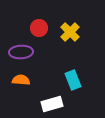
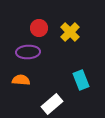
purple ellipse: moved 7 px right
cyan rectangle: moved 8 px right
white rectangle: rotated 25 degrees counterclockwise
